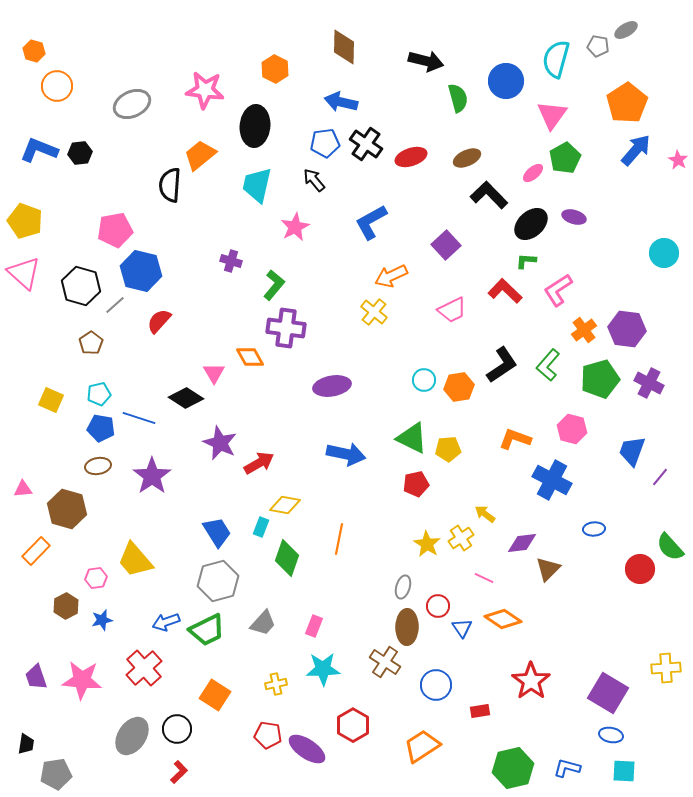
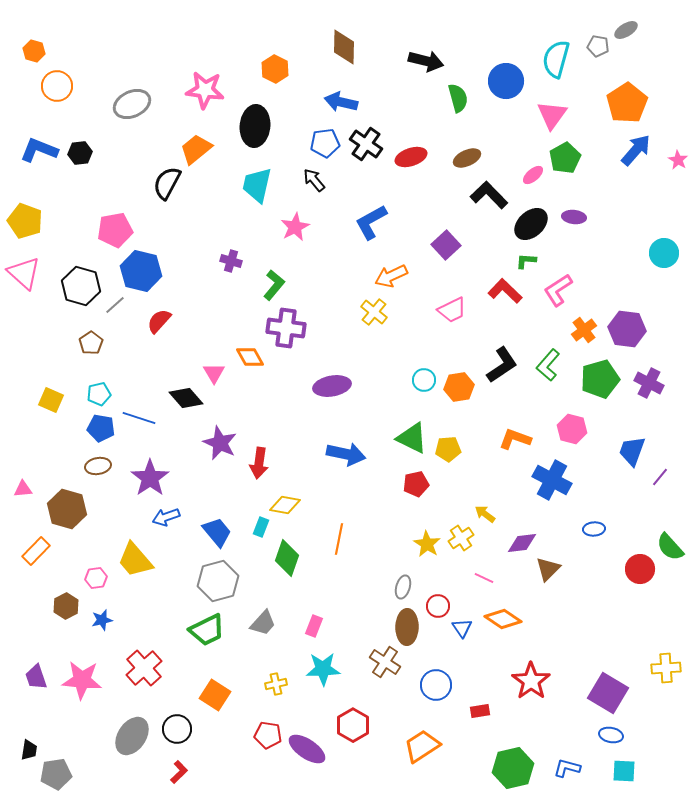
orange trapezoid at (200, 155): moved 4 px left, 6 px up
pink ellipse at (533, 173): moved 2 px down
black semicircle at (170, 185): moved 3 px left, 2 px up; rotated 24 degrees clockwise
purple ellipse at (574, 217): rotated 10 degrees counterclockwise
black diamond at (186, 398): rotated 16 degrees clockwise
red arrow at (259, 463): rotated 128 degrees clockwise
purple star at (152, 476): moved 2 px left, 2 px down
blue trapezoid at (217, 532): rotated 8 degrees counterclockwise
blue arrow at (166, 622): moved 105 px up
black trapezoid at (26, 744): moved 3 px right, 6 px down
